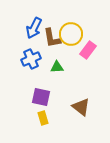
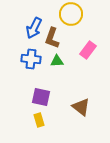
yellow circle: moved 20 px up
brown L-shape: rotated 30 degrees clockwise
blue cross: rotated 30 degrees clockwise
green triangle: moved 6 px up
yellow rectangle: moved 4 px left, 2 px down
